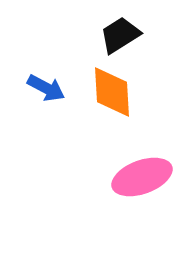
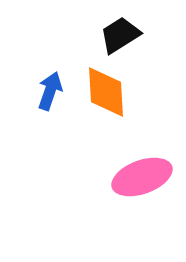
blue arrow: moved 4 px right, 3 px down; rotated 99 degrees counterclockwise
orange diamond: moved 6 px left
